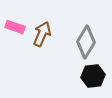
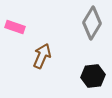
brown arrow: moved 22 px down
gray diamond: moved 6 px right, 19 px up
